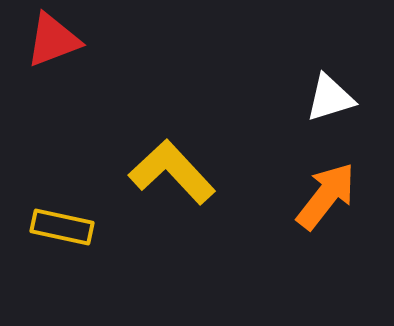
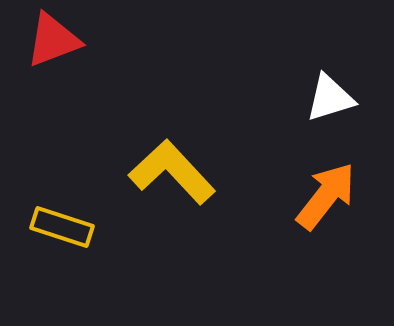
yellow rectangle: rotated 6 degrees clockwise
